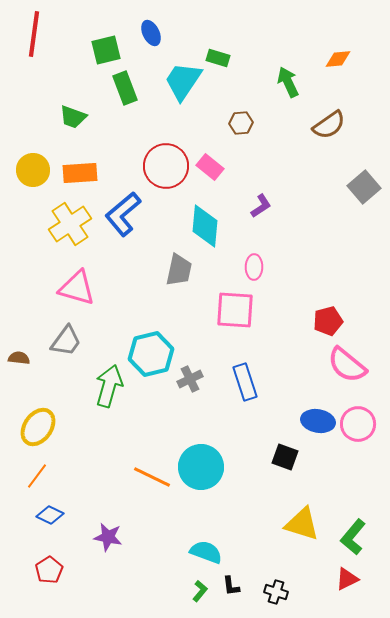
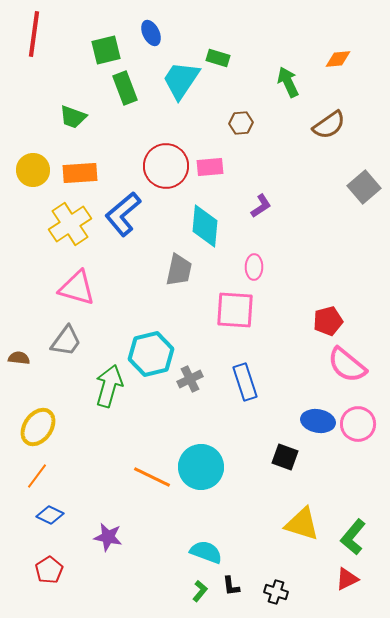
cyan trapezoid at (183, 81): moved 2 px left, 1 px up
pink rectangle at (210, 167): rotated 44 degrees counterclockwise
